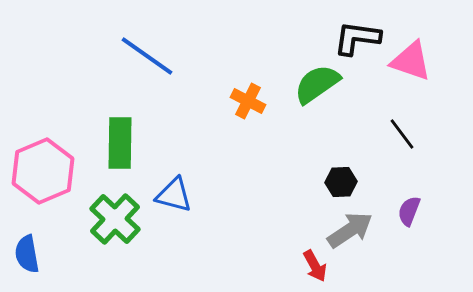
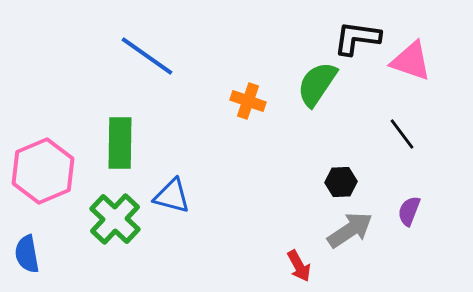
green semicircle: rotated 21 degrees counterclockwise
orange cross: rotated 8 degrees counterclockwise
blue triangle: moved 2 px left, 1 px down
red arrow: moved 16 px left
